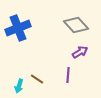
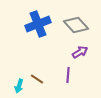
blue cross: moved 20 px right, 4 px up
